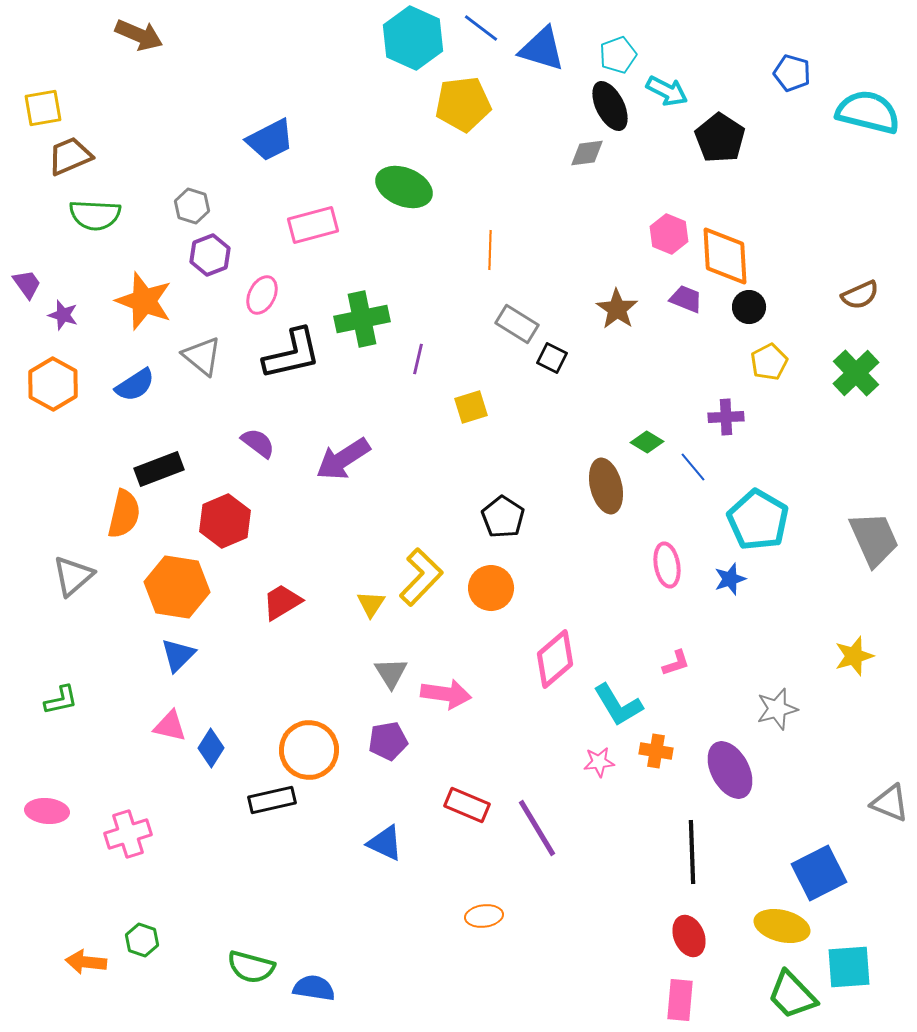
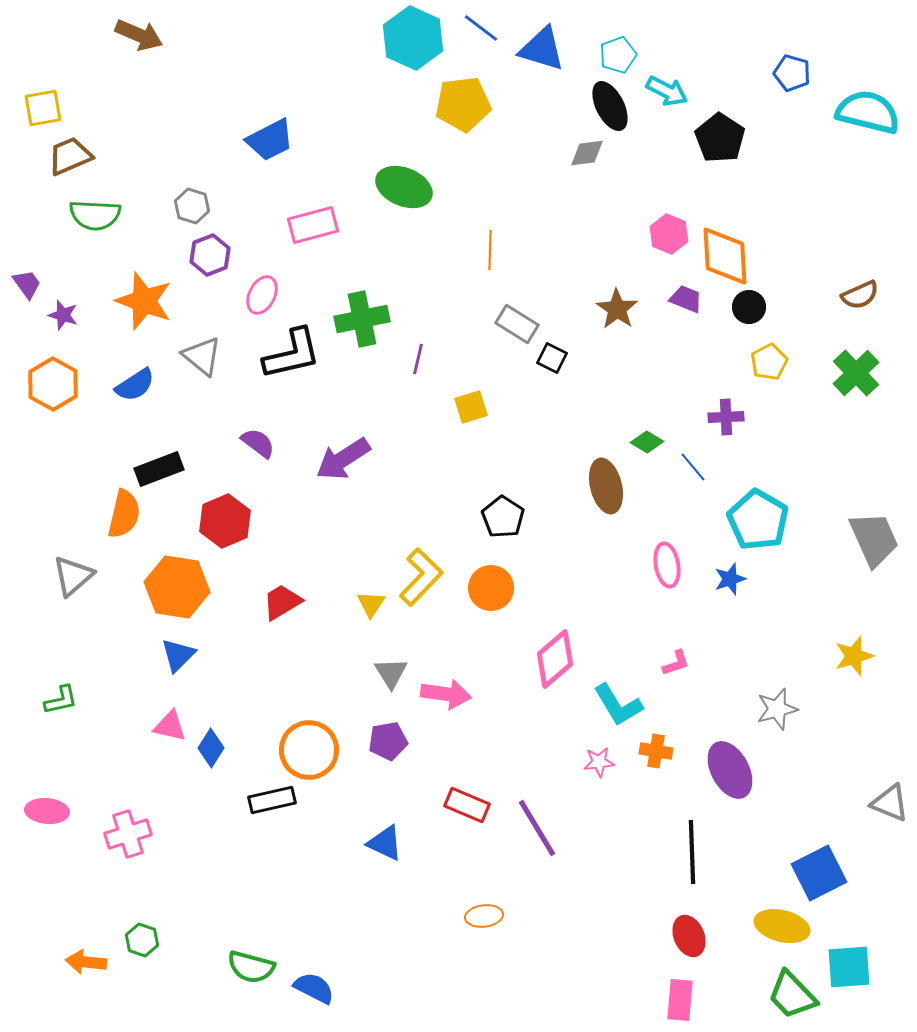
blue semicircle at (314, 988): rotated 18 degrees clockwise
